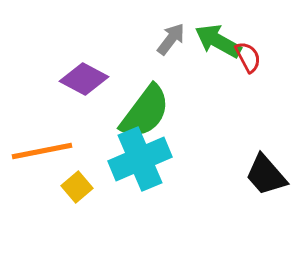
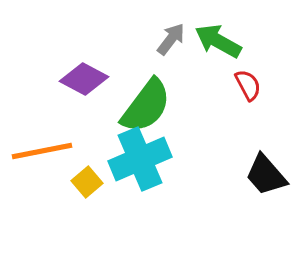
red semicircle: moved 28 px down
green semicircle: moved 1 px right, 6 px up
yellow square: moved 10 px right, 5 px up
